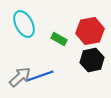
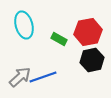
cyan ellipse: moved 1 px down; rotated 12 degrees clockwise
red hexagon: moved 2 px left, 1 px down
blue line: moved 3 px right, 1 px down
